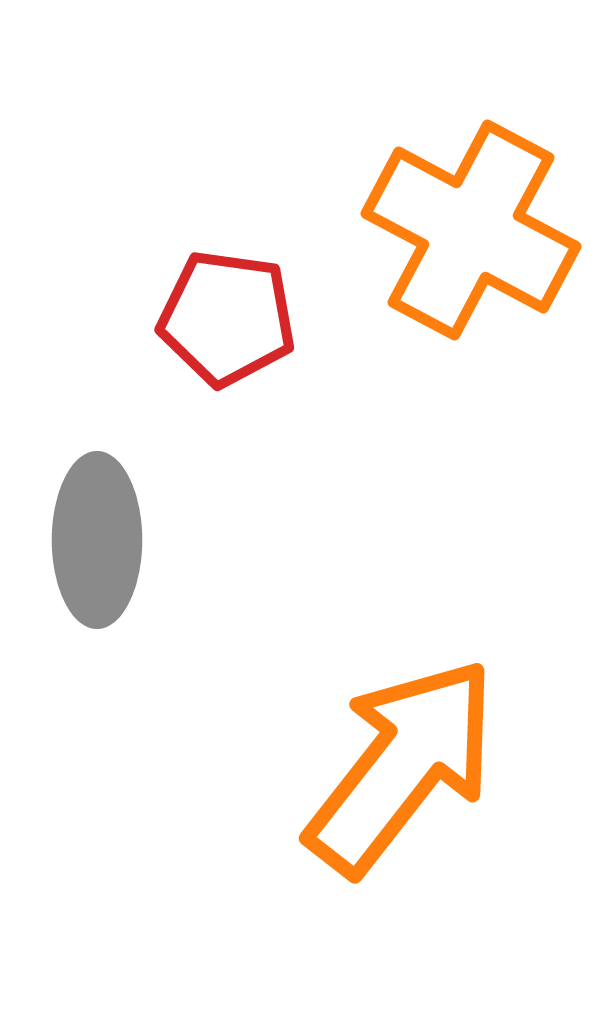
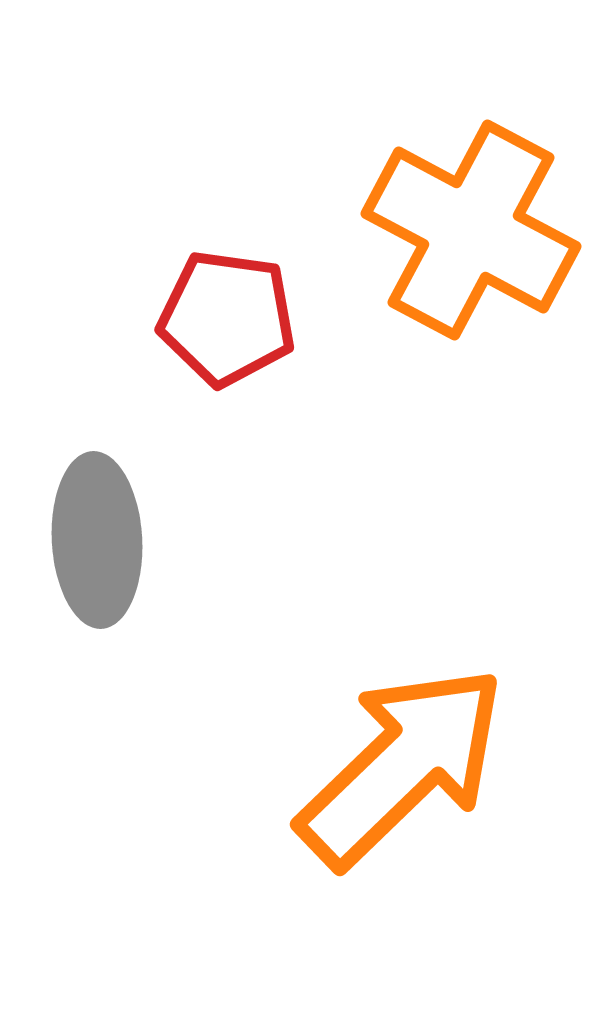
gray ellipse: rotated 3 degrees counterclockwise
orange arrow: rotated 8 degrees clockwise
